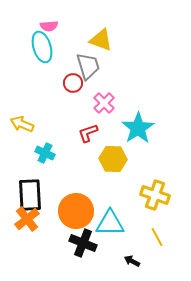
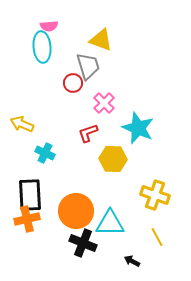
cyan ellipse: rotated 12 degrees clockwise
cyan star: rotated 16 degrees counterclockwise
orange cross: rotated 25 degrees clockwise
